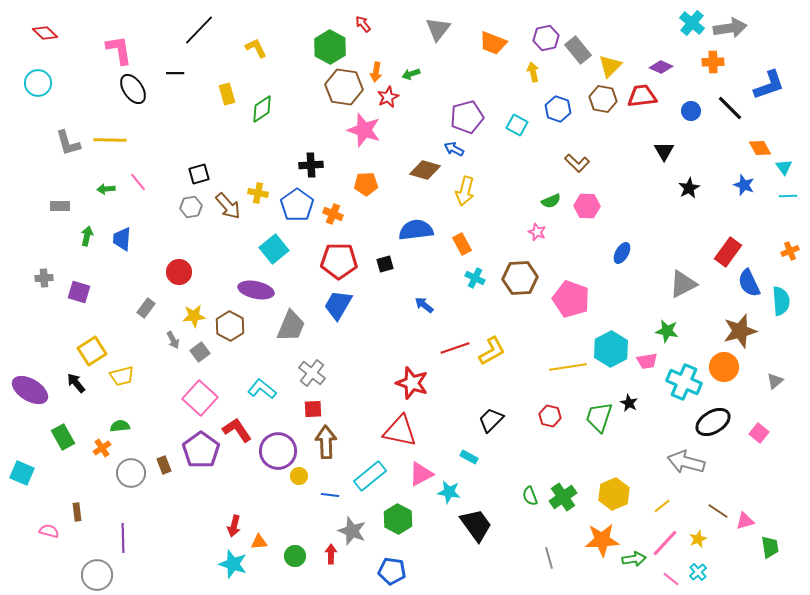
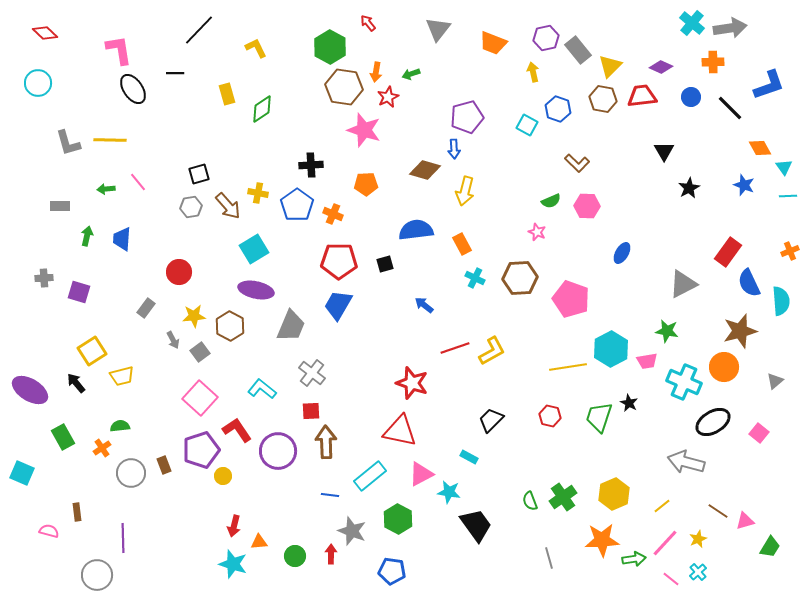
red arrow at (363, 24): moved 5 px right, 1 px up
blue circle at (691, 111): moved 14 px up
cyan square at (517, 125): moved 10 px right
blue arrow at (454, 149): rotated 120 degrees counterclockwise
cyan square at (274, 249): moved 20 px left; rotated 8 degrees clockwise
red square at (313, 409): moved 2 px left, 2 px down
purple pentagon at (201, 450): rotated 18 degrees clockwise
yellow circle at (299, 476): moved 76 px left
green semicircle at (530, 496): moved 5 px down
green trapezoid at (770, 547): rotated 40 degrees clockwise
